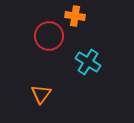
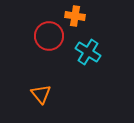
cyan cross: moved 10 px up
orange triangle: rotated 15 degrees counterclockwise
